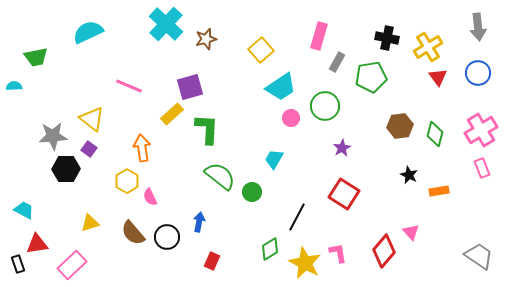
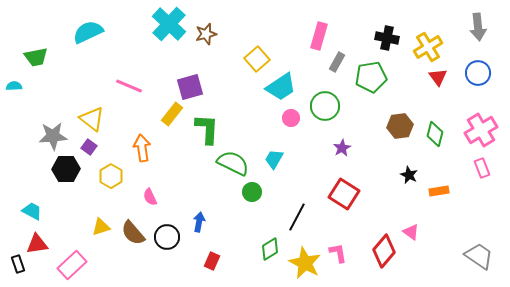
cyan cross at (166, 24): moved 3 px right
brown star at (206, 39): moved 5 px up
yellow square at (261, 50): moved 4 px left, 9 px down
yellow rectangle at (172, 114): rotated 10 degrees counterclockwise
purple square at (89, 149): moved 2 px up
green semicircle at (220, 176): moved 13 px right, 13 px up; rotated 12 degrees counterclockwise
yellow hexagon at (127, 181): moved 16 px left, 5 px up
cyan trapezoid at (24, 210): moved 8 px right, 1 px down
yellow triangle at (90, 223): moved 11 px right, 4 px down
pink triangle at (411, 232): rotated 12 degrees counterclockwise
